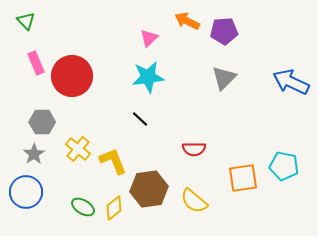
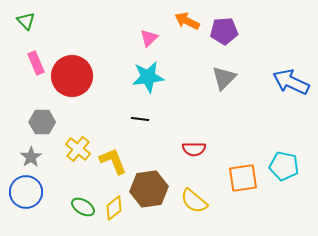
black line: rotated 36 degrees counterclockwise
gray star: moved 3 px left, 3 px down
